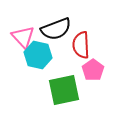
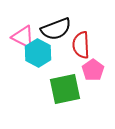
pink triangle: rotated 20 degrees counterclockwise
cyan hexagon: moved 2 px up; rotated 16 degrees clockwise
green square: moved 1 px right, 1 px up
